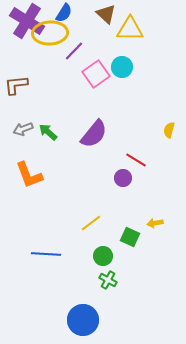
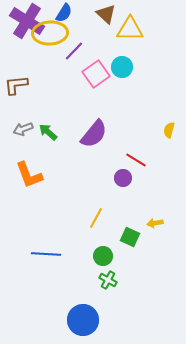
yellow line: moved 5 px right, 5 px up; rotated 25 degrees counterclockwise
